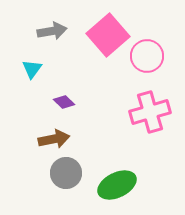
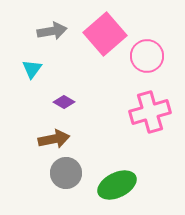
pink square: moved 3 px left, 1 px up
purple diamond: rotated 15 degrees counterclockwise
